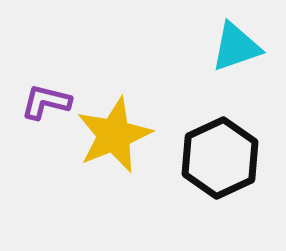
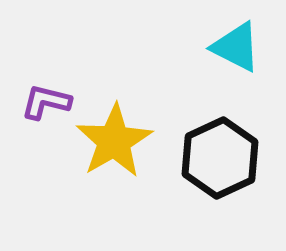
cyan triangle: rotated 46 degrees clockwise
yellow star: moved 6 px down; rotated 8 degrees counterclockwise
